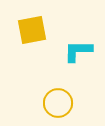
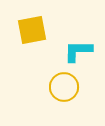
yellow circle: moved 6 px right, 16 px up
